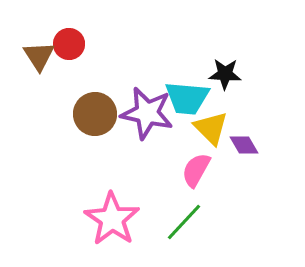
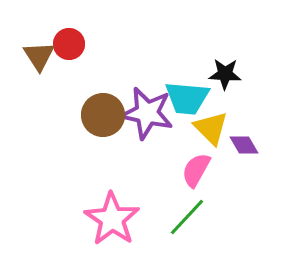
brown circle: moved 8 px right, 1 px down
green line: moved 3 px right, 5 px up
